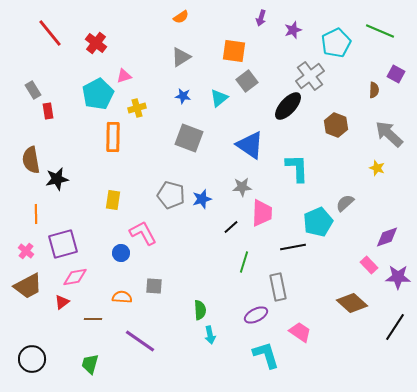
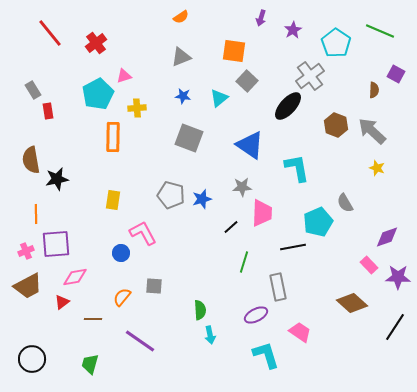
purple star at (293, 30): rotated 12 degrees counterclockwise
red cross at (96, 43): rotated 15 degrees clockwise
cyan pentagon at (336, 43): rotated 12 degrees counterclockwise
gray triangle at (181, 57): rotated 10 degrees clockwise
gray square at (247, 81): rotated 10 degrees counterclockwise
yellow cross at (137, 108): rotated 12 degrees clockwise
gray arrow at (389, 134): moved 17 px left, 3 px up
cyan L-shape at (297, 168): rotated 8 degrees counterclockwise
gray semicircle at (345, 203): rotated 78 degrees counterclockwise
purple square at (63, 244): moved 7 px left; rotated 12 degrees clockwise
pink cross at (26, 251): rotated 28 degrees clockwise
orange semicircle at (122, 297): rotated 54 degrees counterclockwise
